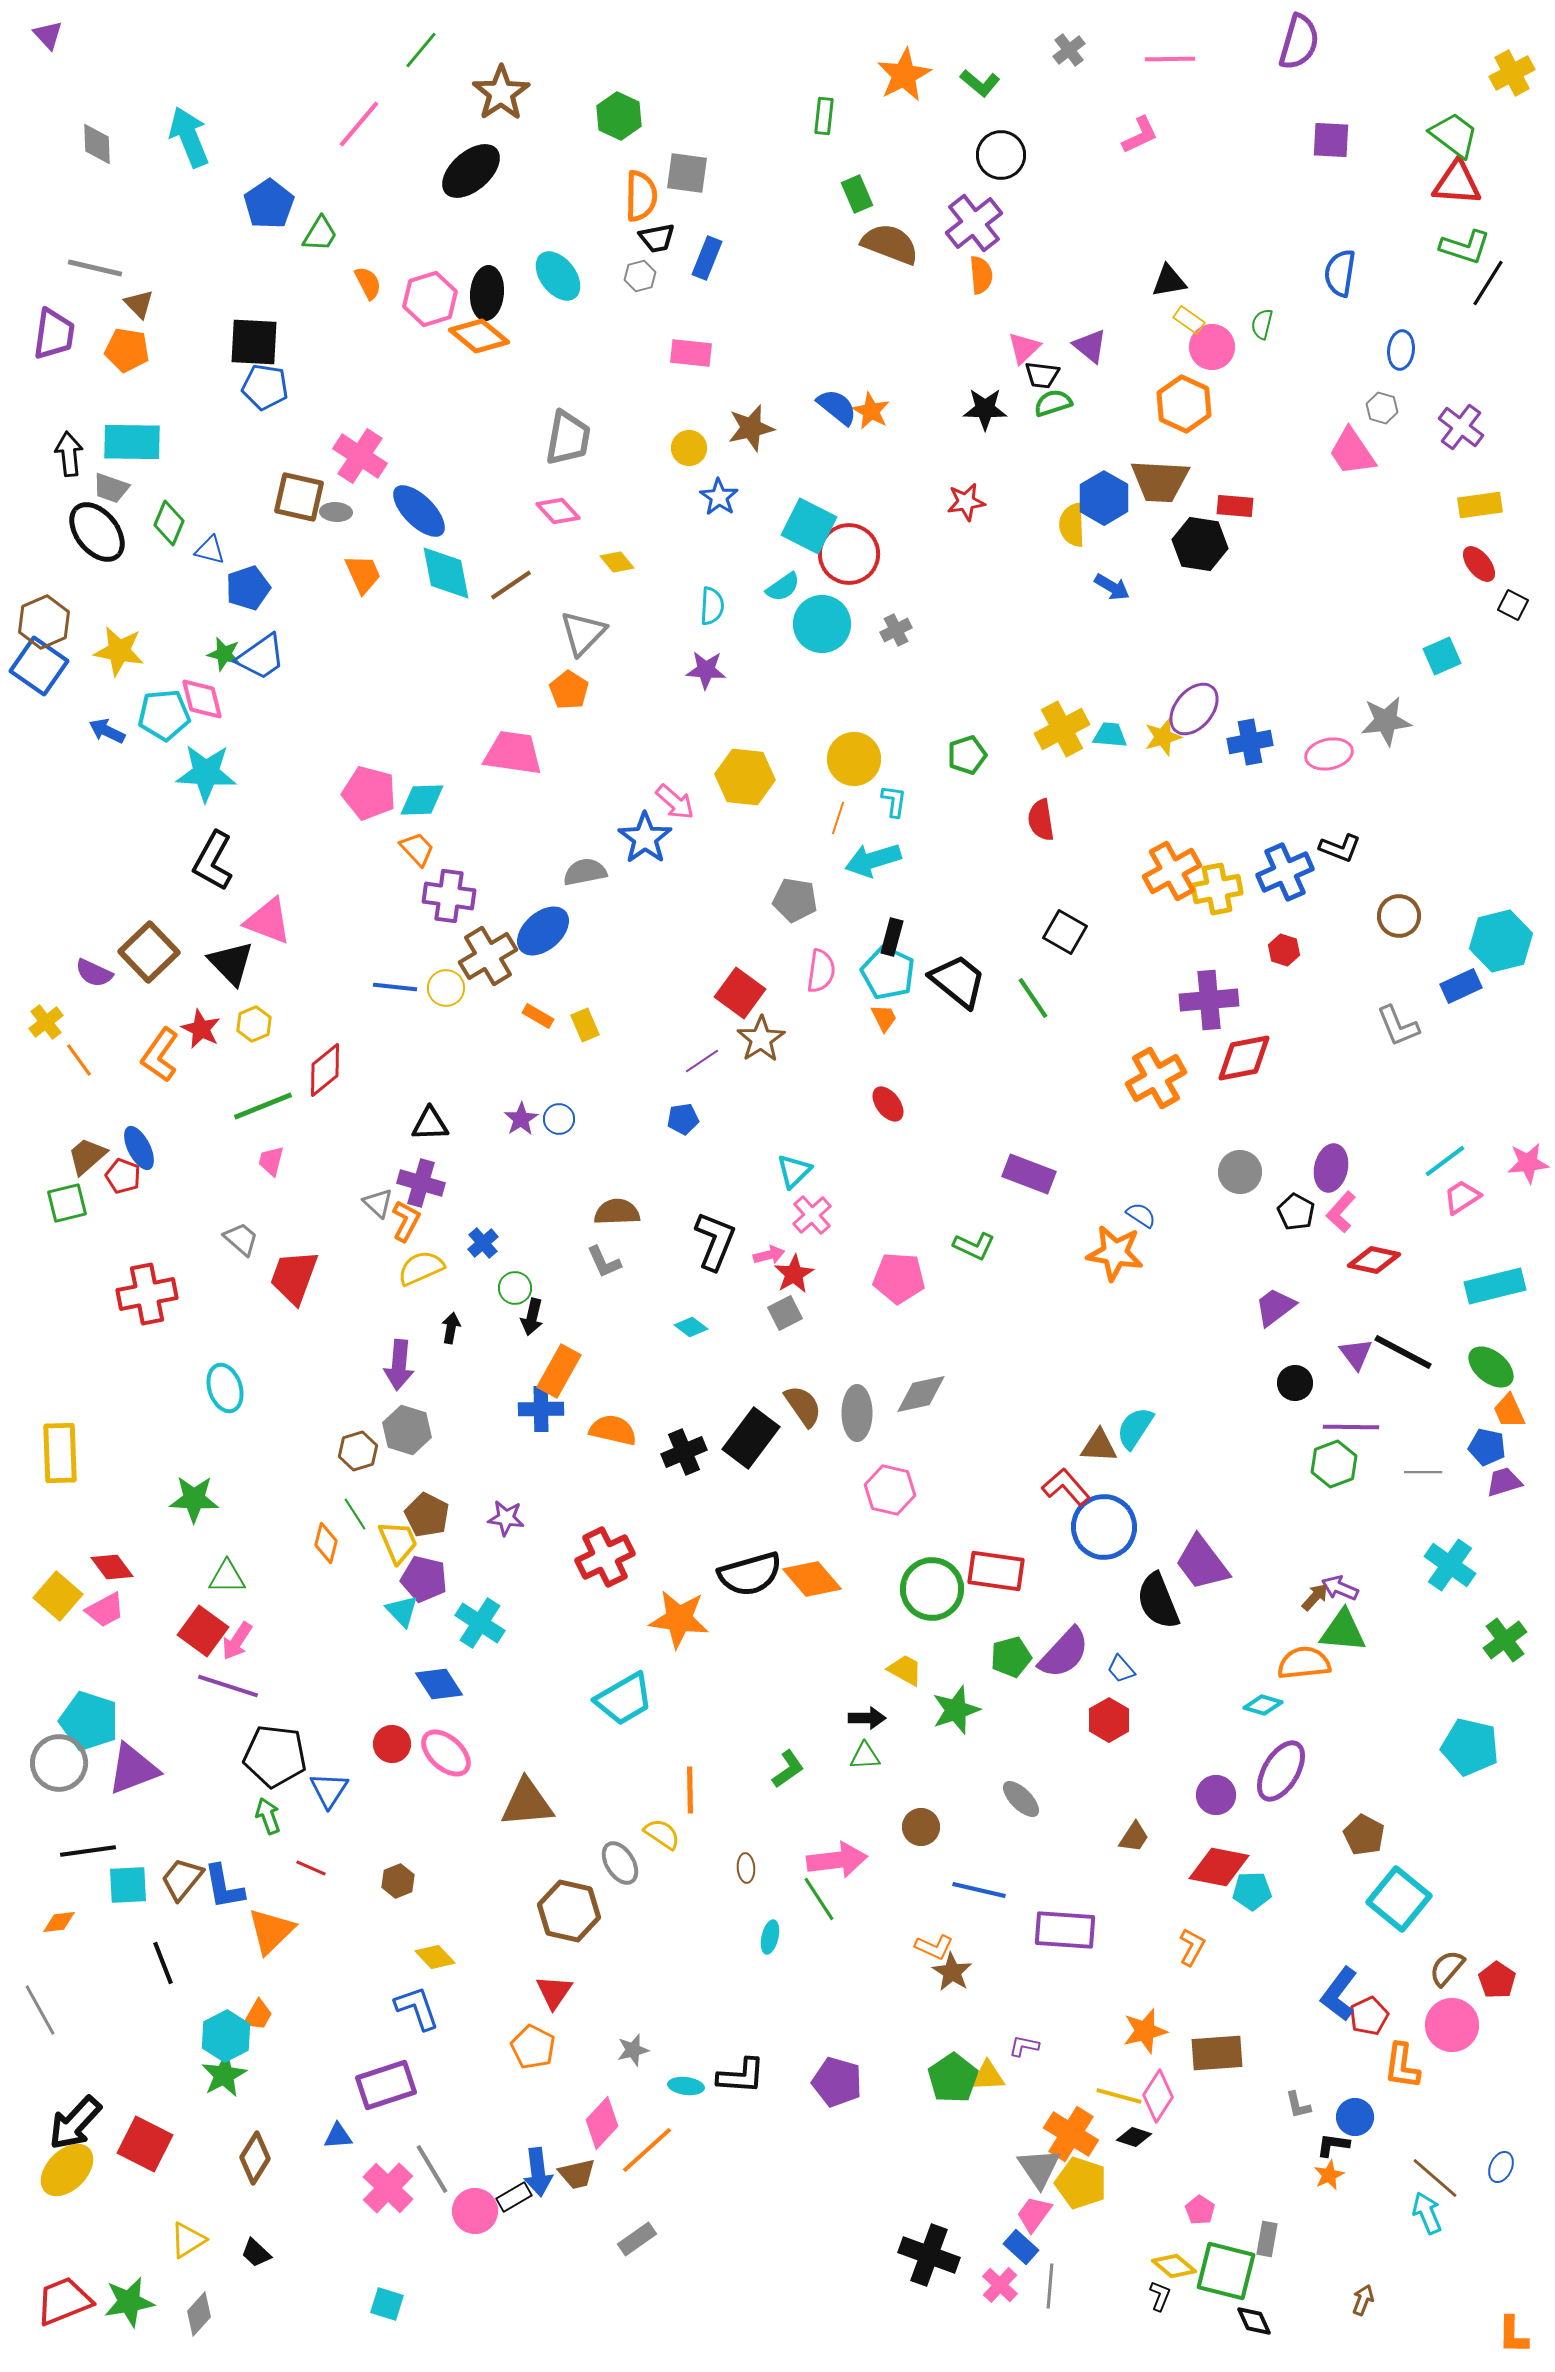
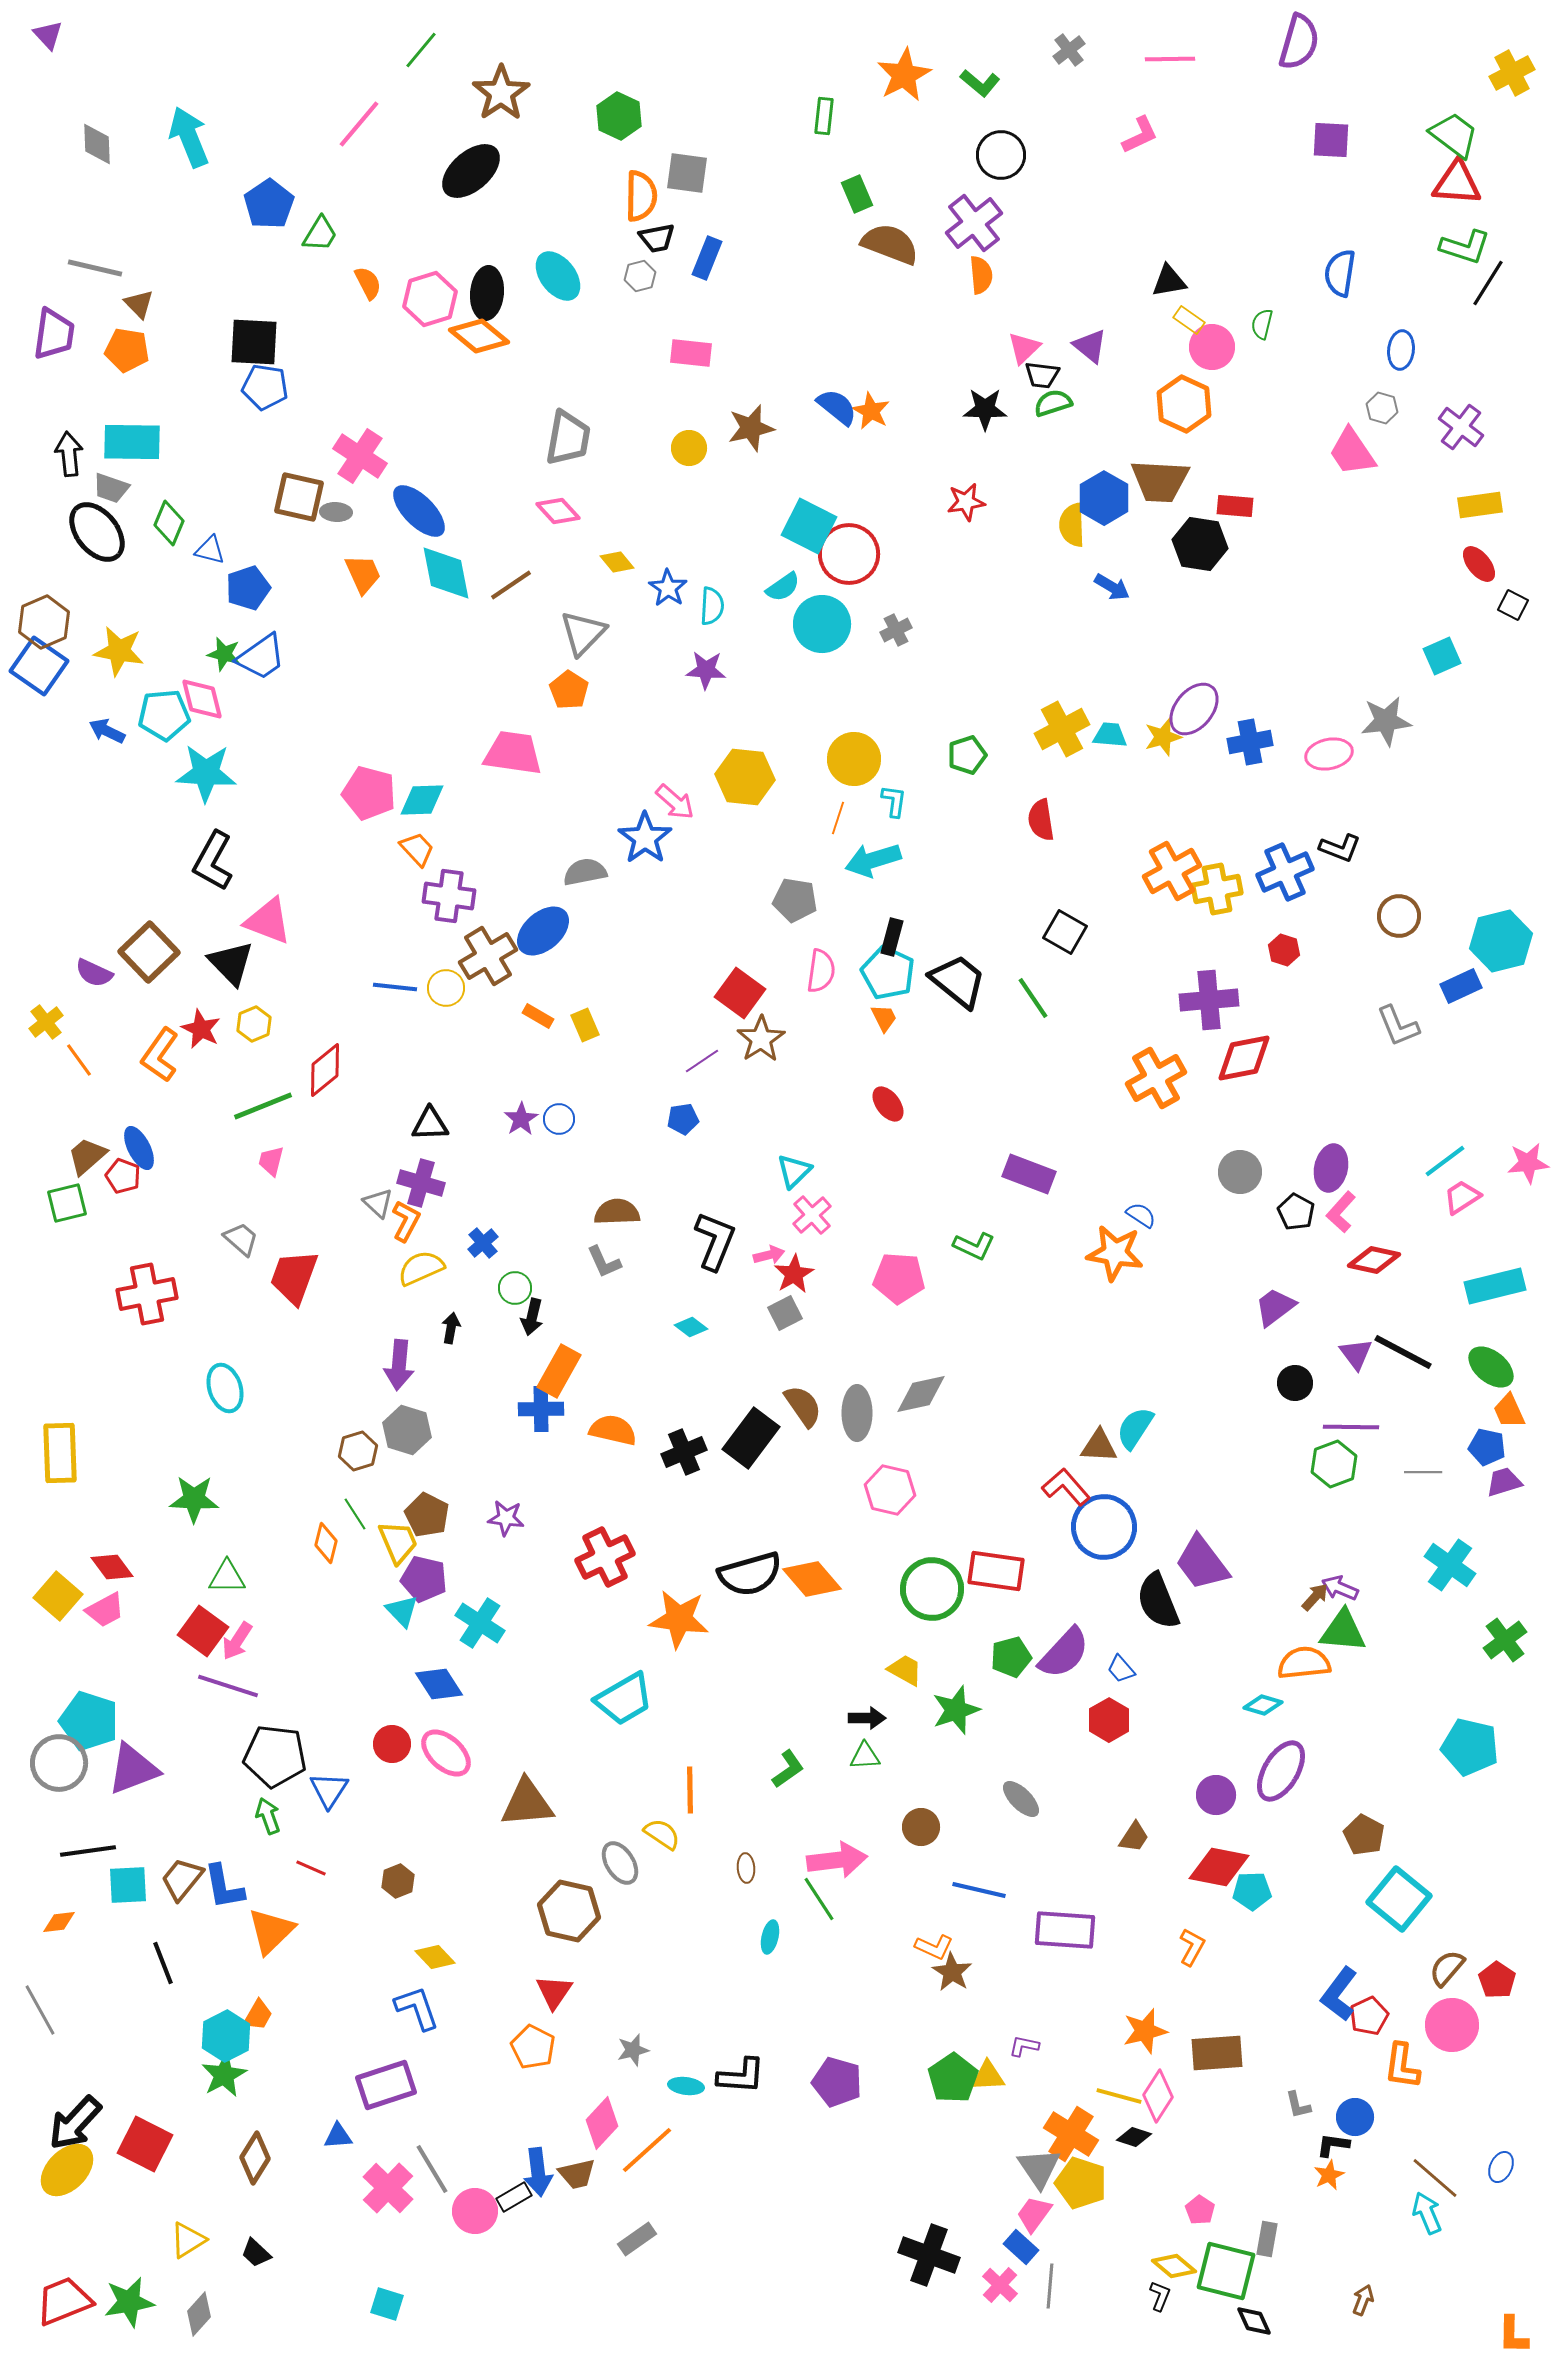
blue star at (719, 497): moved 51 px left, 91 px down
